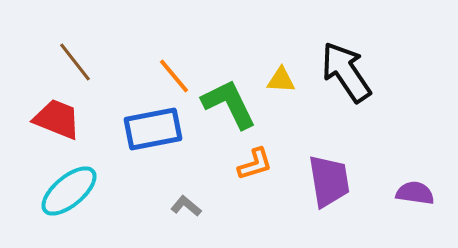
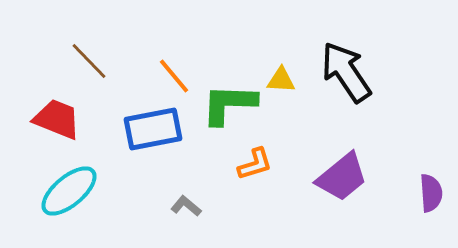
brown line: moved 14 px right, 1 px up; rotated 6 degrees counterclockwise
green L-shape: rotated 62 degrees counterclockwise
purple trapezoid: moved 13 px right, 4 px up; rotated 60 degrees clockwise
purple semicircle: moved 16 px right; rotated 78 degrees clockwise
